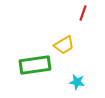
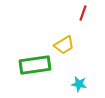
cyan star: moved 2 px right, 2 px down
